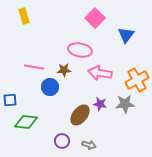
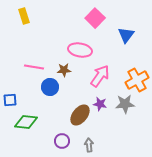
pink arrow: moved 3 px down; rotated 115 degrees clockwise
gray arrow: rotated 112 degrees counterclockwise
